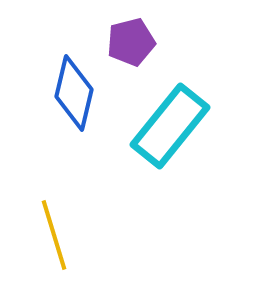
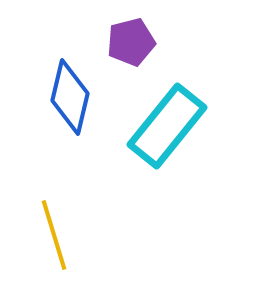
blue diamond: moved 4 px left, 4 px down
cyan rectangle: moved 3 px left
